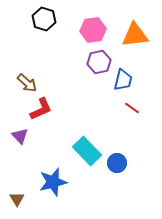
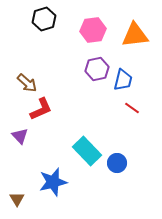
black hexagon: rotated 25 degrees clockwise
purple hexagon: moved 2 px left, 7 px down
